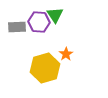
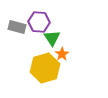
green triangle: moved 3 px left, 23 px down
gray rectangle: rotated 18 degrees clockwise
orange star: moved 4 px left
